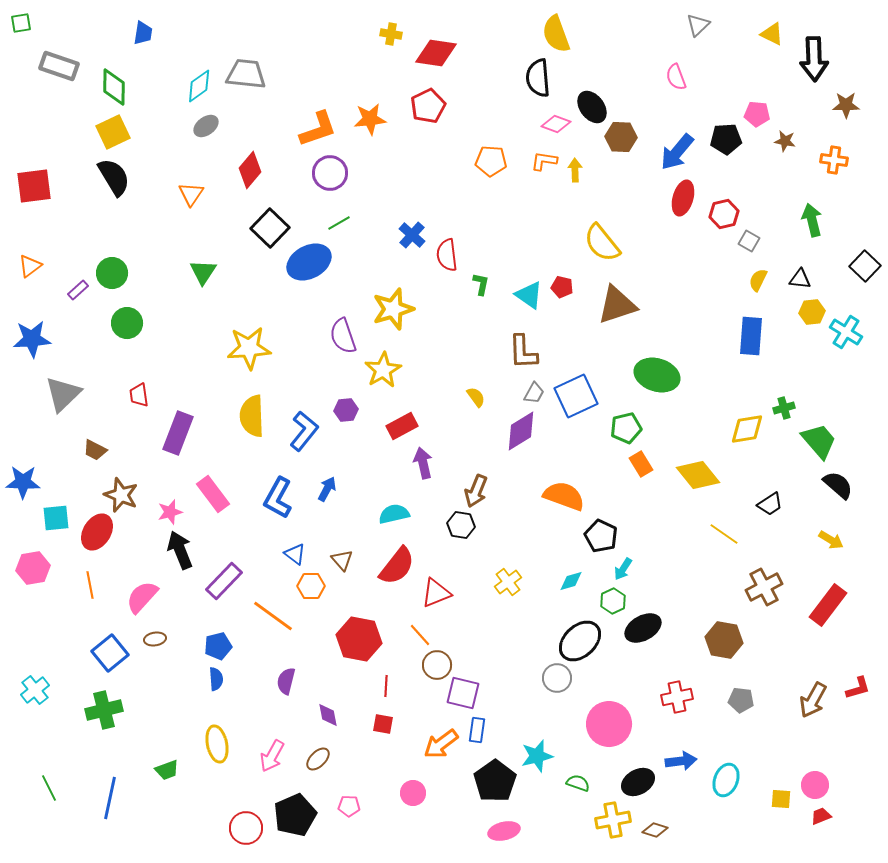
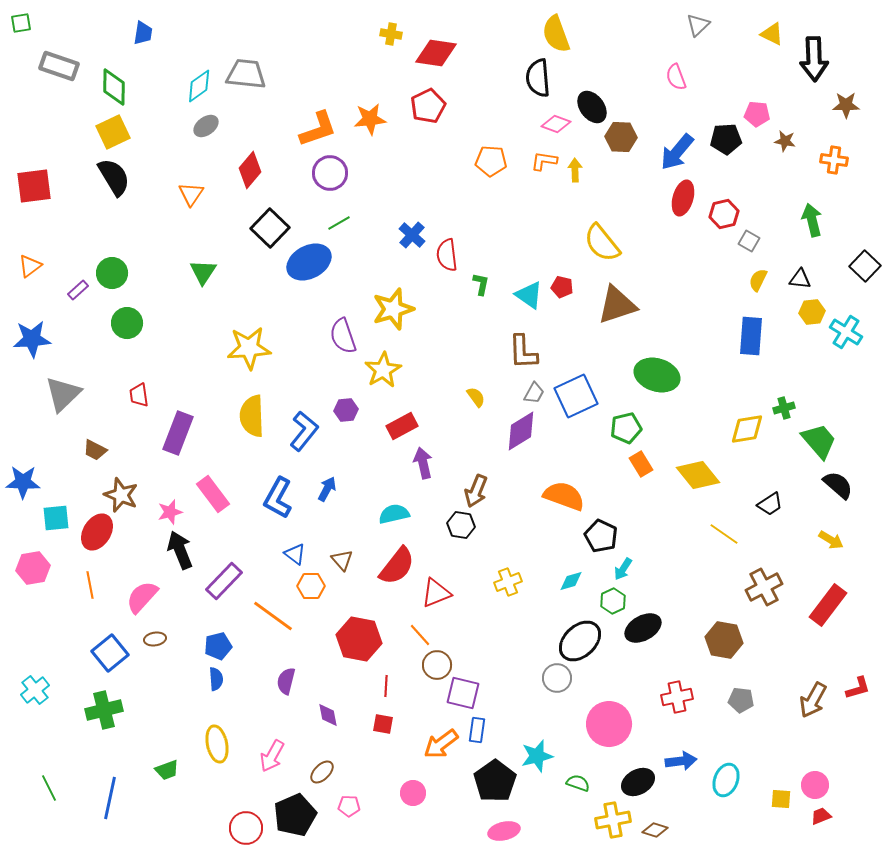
yellow cross at (508, 582): rotated 16 degrees clockwise
brown ellipse at (318, 759): moved 4 px right, 13 px down
